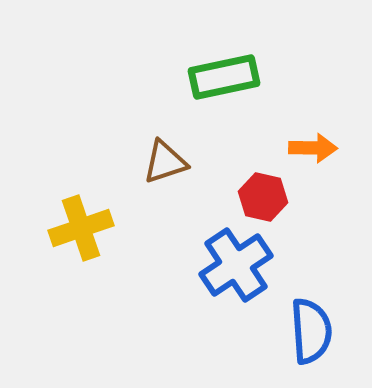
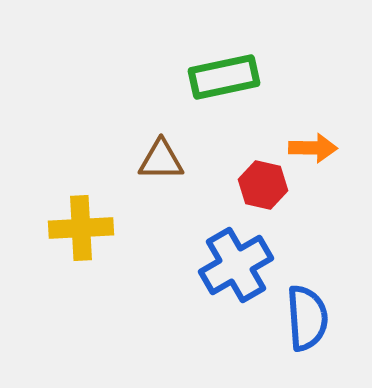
brown triangle: moved 4 px left, 2 px up; rotated 18 degrees clockwise
red hexagon: moved 12 px up
yellow cross: rotated 16 degrees clockwise
blue cross: rotated 4 degrees clockwise
blue semicircle: moved 4 px left, 13 px up
